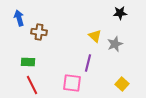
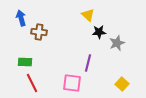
black star: moved 21 px left, 19 px down
blue arrow: moved 2 px right
yellow triangle: moved 7 px left, 21 px up
gray star: moved 2 px right, 1 px up
green rectangle: moved 3 px left
red line: moved 2 px up
